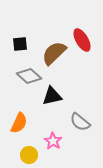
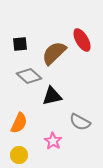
gray semicircle: rotated 10 degrees counterclockwise
yellow circle: moved 10 px left
